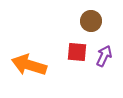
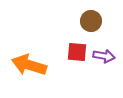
purple arrow: rotated 75 degrees clockwise
